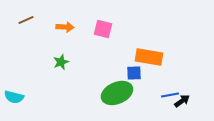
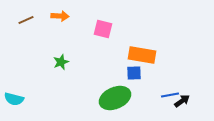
orange arrow: moved 5 px left, 11 px up
orange rectangle: moved 7 px left, 2 px up
green ellipse: moved 2 px left, 5 px down
cyan semicircle: moved 2 px down
